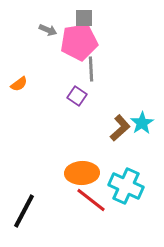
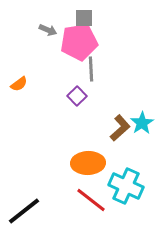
purple square: rotated 12 degrees clockwise
orange ellipse: moved 6 px right, 10 px up
black line: rotated 24 degrees clockwise
